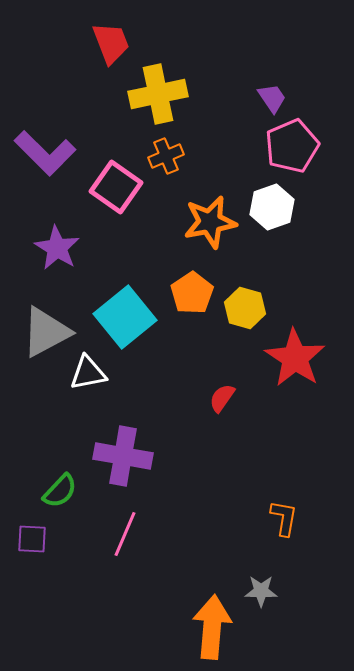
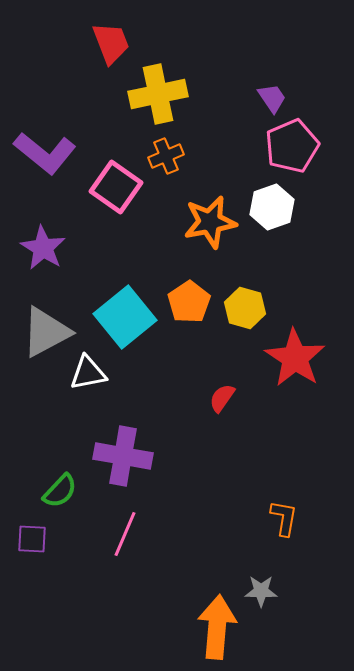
purple L-shape: rotated 6 degrees counterclockwise
purple star: moved 14 px left
orange pentagon: moved 3 px left, 9 px down
orange arrow: moved 5 px right
